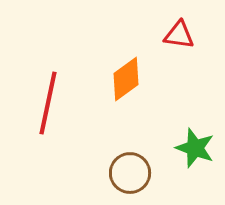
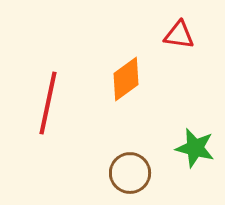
green star: rotated 6 degrees counterclockwise
